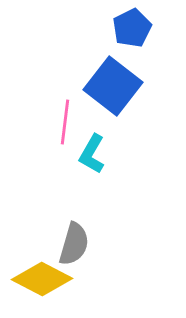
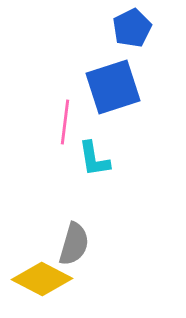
blue square: moved 1 px down; rotated 34 degrees clockwise
cyan L-shape: moved 2 px right, 5 px down; rotated 39 degrees counterclockwise
